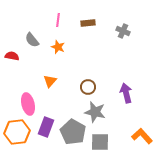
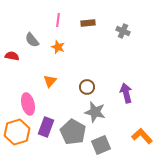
brown circle: moved 1 px left
orange hexagon: rotated 10 degrees counterclockwise
gray square: moved 1 px right, 3 px down; rotated 24 degrees counterclockwise
